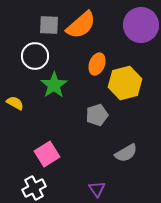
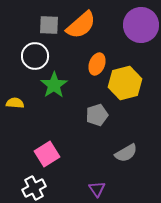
yellow semicircle: rotated 24 degrees counterclockwise
